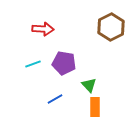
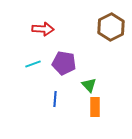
blue line: rotated 56 degrees counterclockwise
